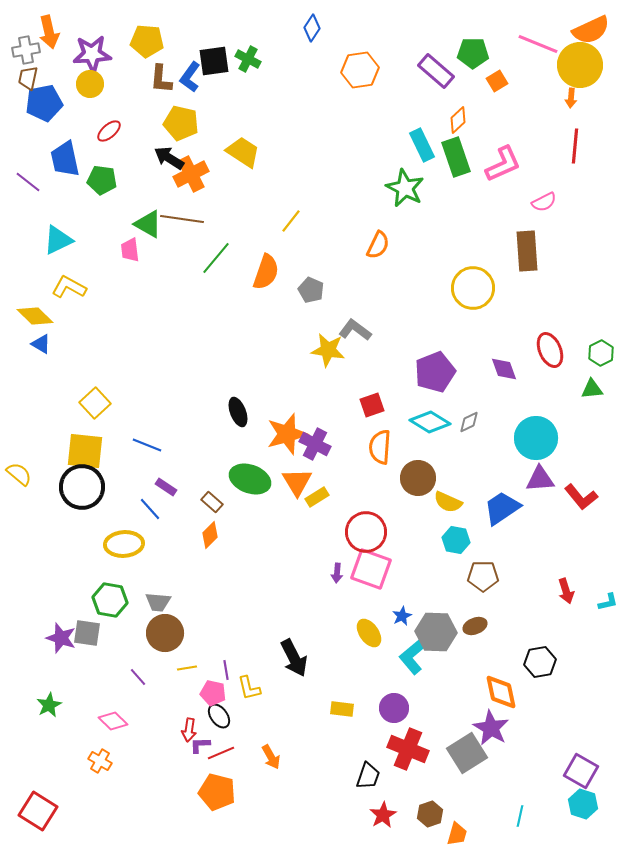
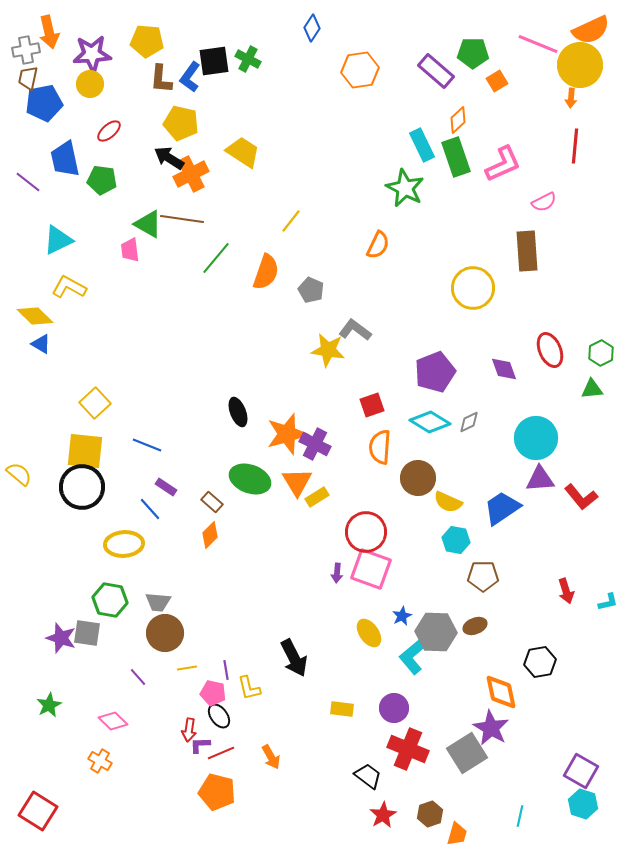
black trapezoid at (368, 776): rotated 72 degrees counterclockwise
